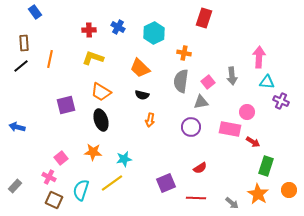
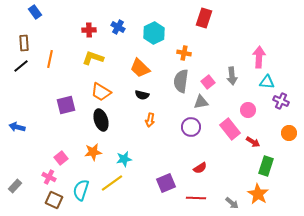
pink circle at (247, 112): moved 1 px right, 2 px up
pink rectangle at (230, 129): rotated 40 degrees clockwise
orange star at (93, 152): rotated 12 degrees counterclockwise
orange circle at (289, 190): moved 57 px up
